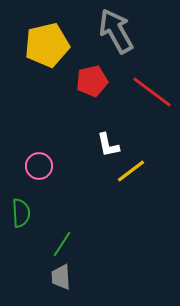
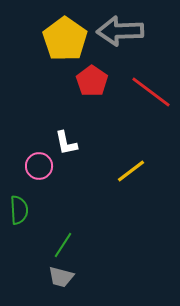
gray arrow: moved 4 px right; rotated 63 degrees counterclockwise
yellow pentagon: moved 18 px right, 6 px up; rotated 24 degrees counterclockwise
red pentagon: rotated 24 degrees counterclockwise
red line: moved 1 px left
white L-shape: moved 42 px left, 2 px up
green semicircle: moved 2 px left, 3 px up
green line: moved 1 px right, 1 px down
gray trapezoid: rotated 72 degrees counterclockwise
